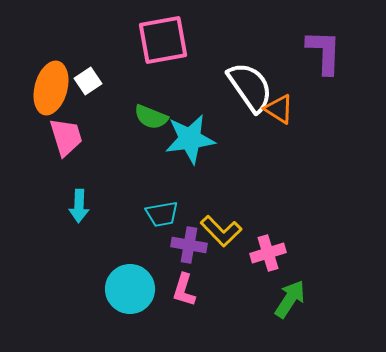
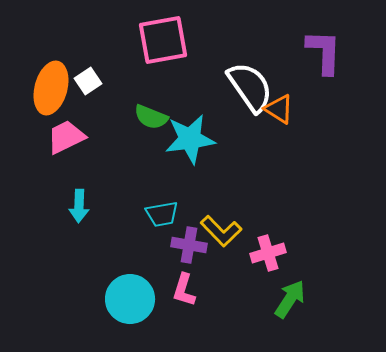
pink trapezoid: rotated 99 degrees counterclockwise
cyan circle: moved 10 px down
